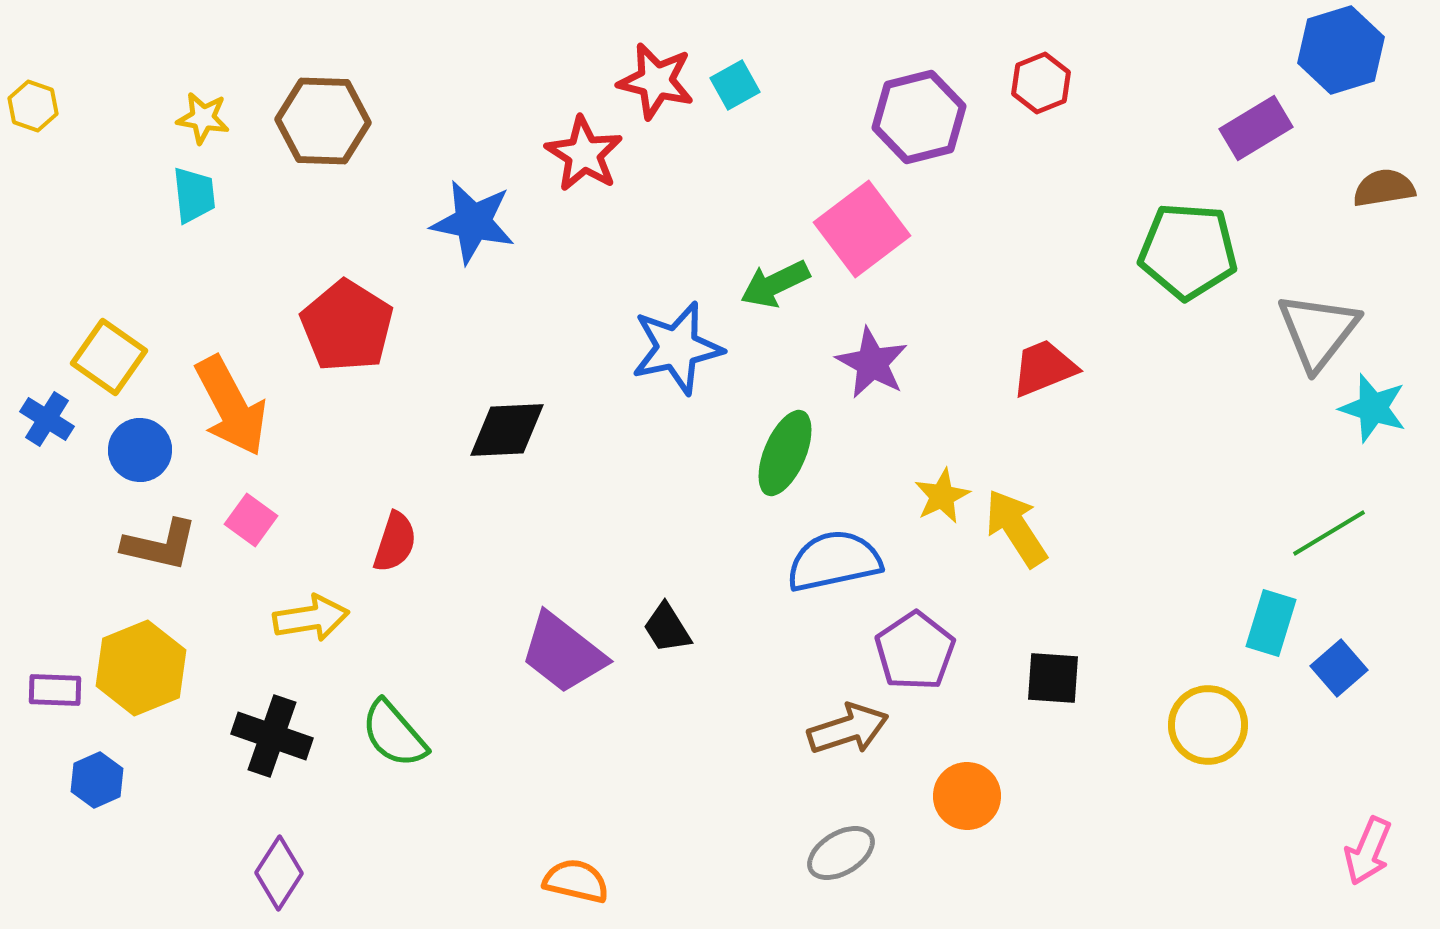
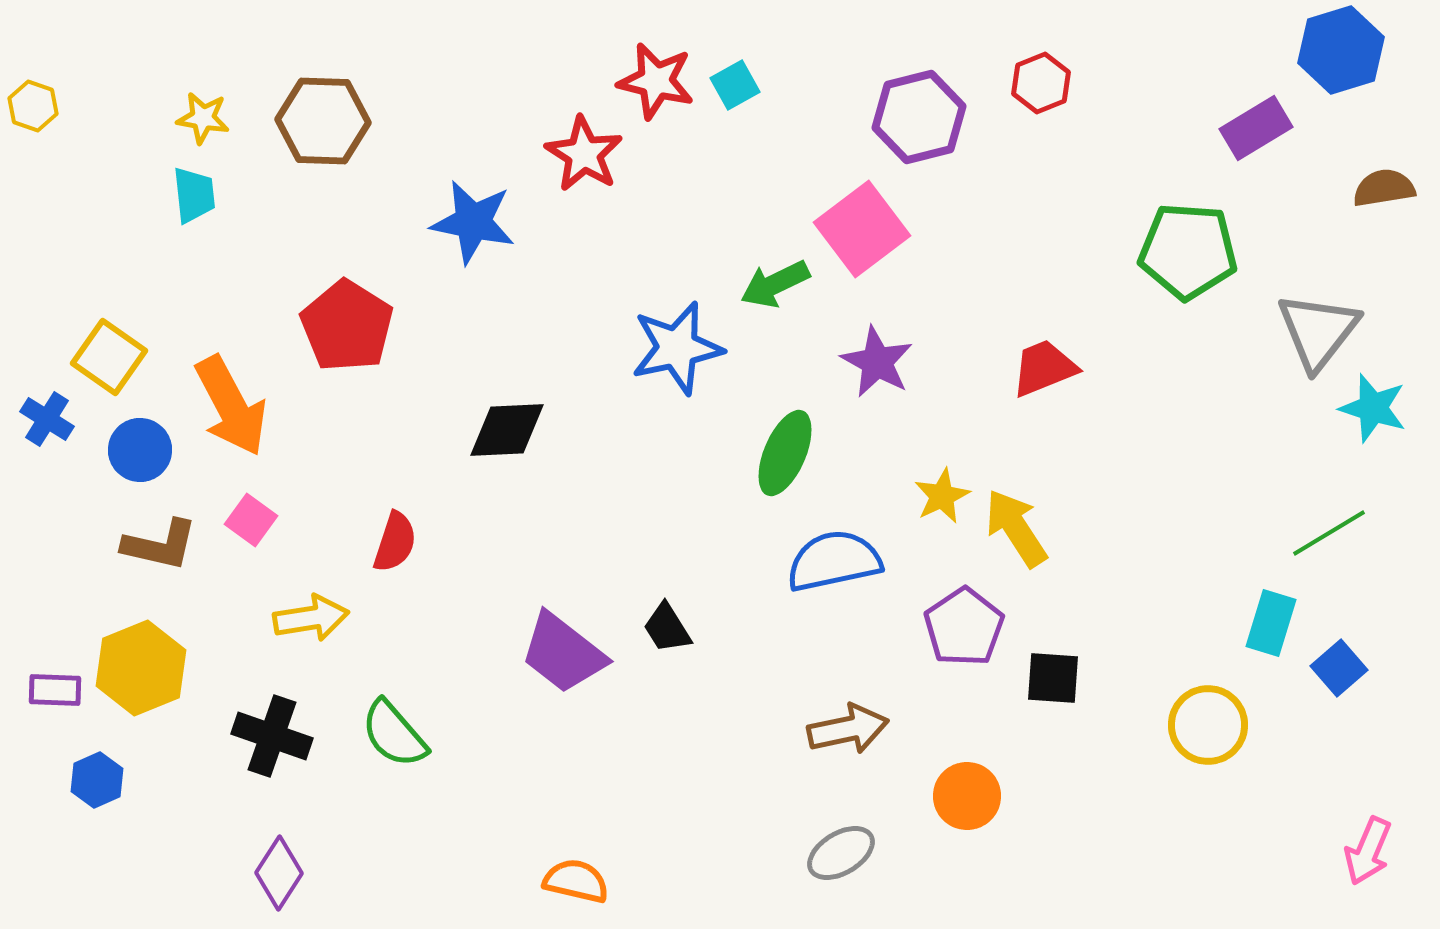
purple star at (872, 363): moved 5 px right, 1 px up
purple pentagon at (915, 651): moved 49 px right, 24 px up
brown arrow at (848, 729): rotated 6 degrees clockwise
